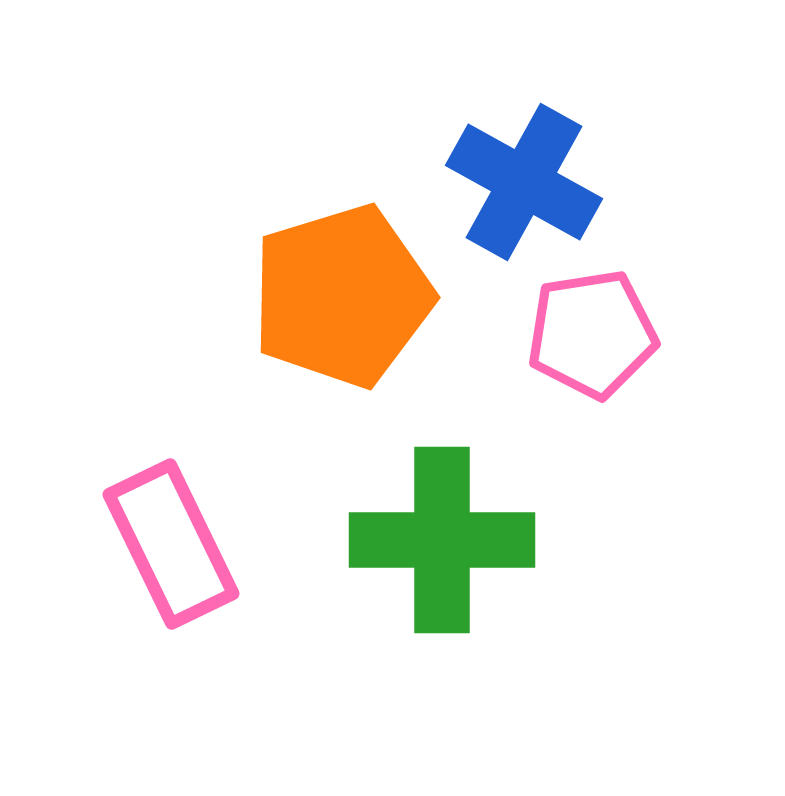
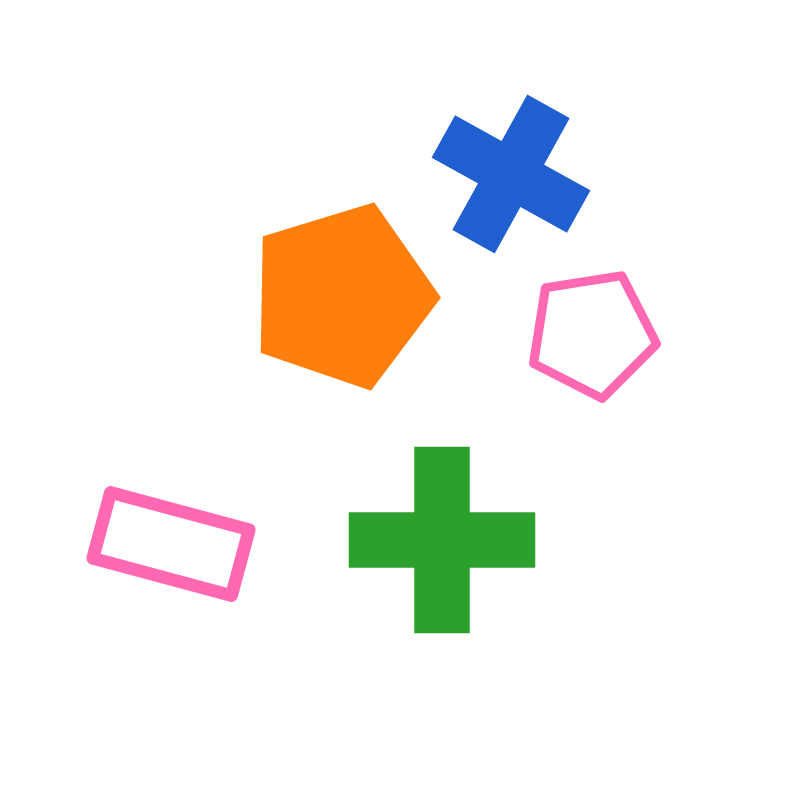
blue cross: moved 13 px left, 8 px up
pink rectangle: rotated 49 degrees counterclockwise
